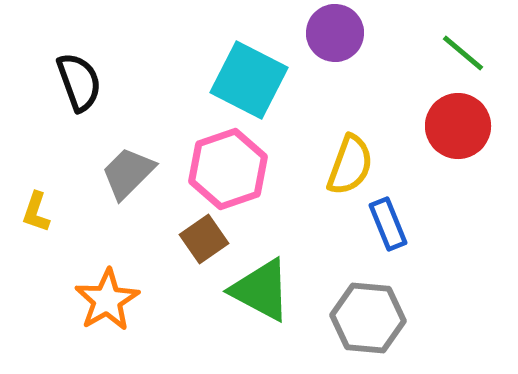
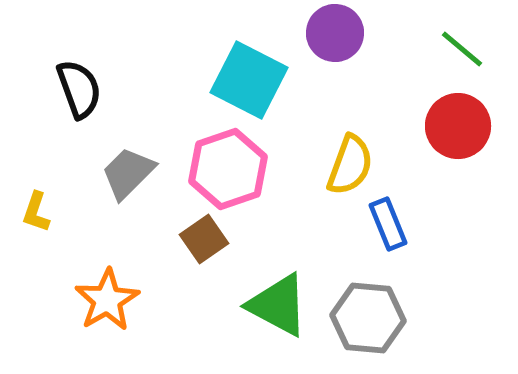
green line: moved 1 px left, 4 px up
black semicircle: moved 7 px down
green triangle: moved 17 px right, 15 px down
